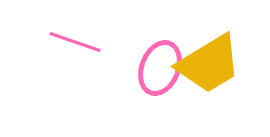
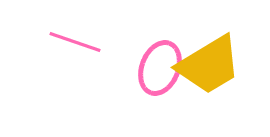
yellow trapezoid: moved 1 px down
